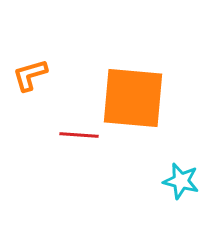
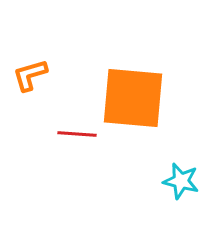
red line: moved 2 px left, 1 px up
